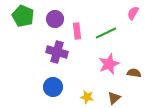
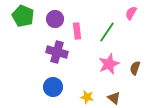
pink semicircle: moved 2 px left
green line: moved 1 px right, 1 px up; rotated 30 degrees counterclockwise
brown semicircle: moved 1 px right, 5 px up; rotated 80 degrees counterclockwise
brown triangle: rotated 40 degrees counterclockwise
